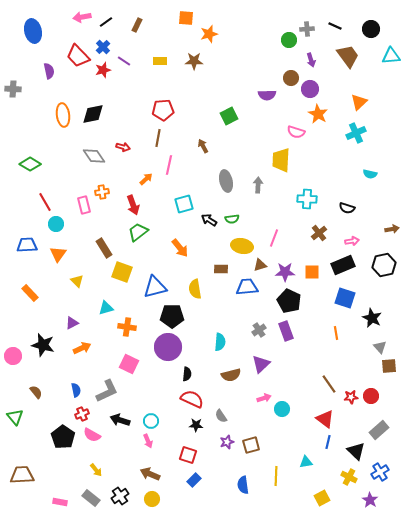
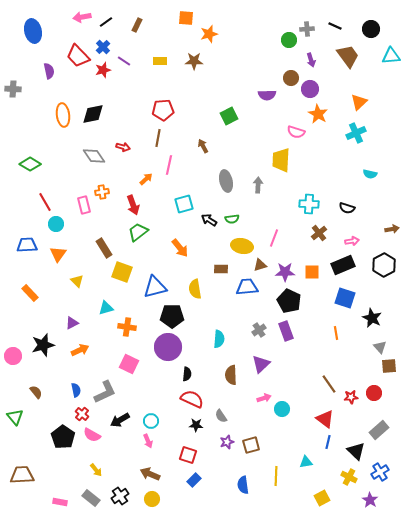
cyan cross at (307, 199): moved 2 px right, 5 px down
black hexagon at (384, 265): rotated 15 degrees counterclockwise
cyan semicircle at (220, 342): moved 1 px left, 3 px up
black star at (43, 345): rotated 30 degrees counterclockwise
orange arrow at (82, 348): moved 2 px left, 2 px down
brown semicircle at (231, 375): rotated 102 degrees clockwise
gray L-shape at (107, 391): moved 2 px left, 1 px down
red circle at (371, 396): moved 3 px right, 3 px up
red cross at (82, 414): rotated 24 degrees counterclockwise
black arrow at (120, 420): rotated 48 degrees counterclockwise
